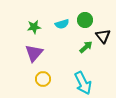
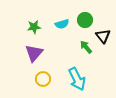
green arrow: rotated 88 degrees counterclockwise
cyan arrow: moved 6 px left, 4 px up
